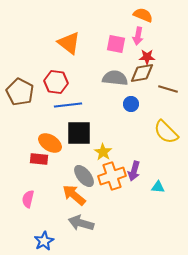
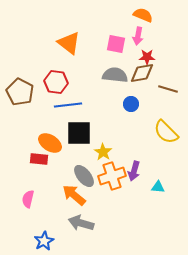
gray semicircle: moved 3 px up
